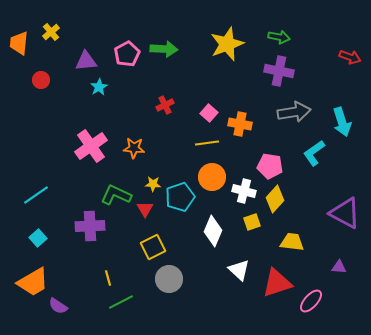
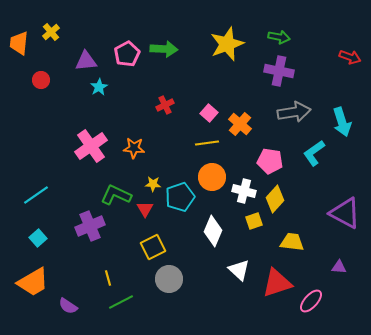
orange cross at (240, 124): rotated 30 degrees clockwise
pink pentagon at (270, 166): moved 5 px up
yellow square at (252, 222): moved 2 px right, 1 px up
purple cross at (90, 226): rotated 20 degrees counterclockwise
purple semicircle at (58, 306): moved 10 px right
